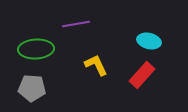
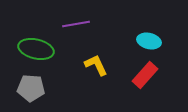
green ellipse: rotated 16 degrees clockwise
red rectangle: moved 3 px right
gray pentagon: moved 1 px left
